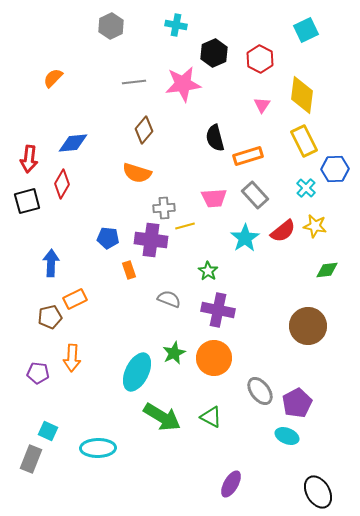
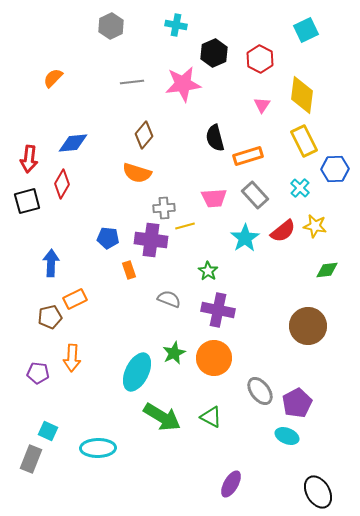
gray line at (134, 82): moved 2 px left
brown diamond at (144, 130): moved 5 px down
cyan cross at (306, 188): moved 6 px left
